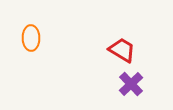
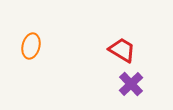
orange ellipse: moved 8 px down; rotated 15 degrees clockwise
